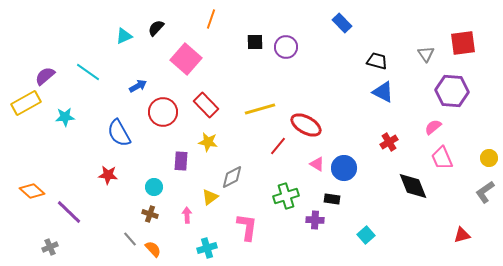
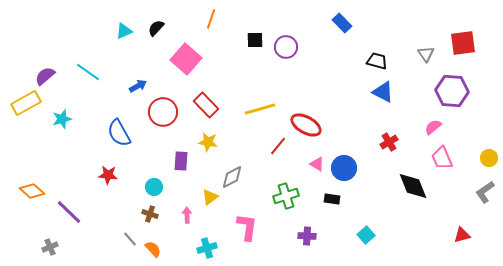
cyan triangle at (124, 36): moved 5 px up
black square at (255, 42): moved 2 px up
cyan star at (65, 117): moved 3 px left, 2 px down; rotated 12 degrees counterclockwise
purple cross at (315, 220): moved 8 px left, 16 px down
